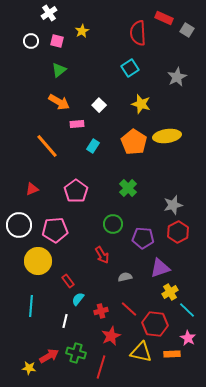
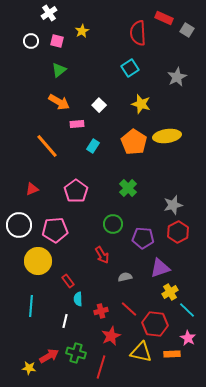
cyan semicircle at (78, 299): rotated 40 degrees counterclockwise
